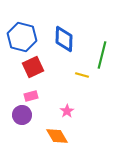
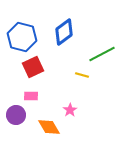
blue diamond: moved 7 px up; rotated 52 degrees clockwise
green line: moved 1 px up; rotated 48 degrees clockwise
pink rectangle: rotated 16 degrees clockwise
pink star: moved 3 px right, 1 px up
purple circle: moved 6 px left
orange diamond: moved 8 px left, 9 px up
